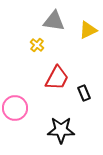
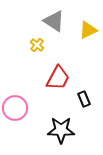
gray triangle: rotated 25 degrees clockwise
red trapezoid: moved 1 px right
black rectangle: moved 6 px down
